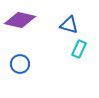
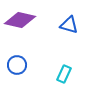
cyan rectangle: moved 15 px left, 25 px down
blue circle: moved 3 px left, 1 px down
